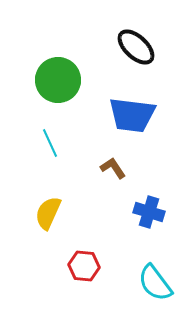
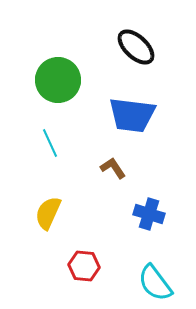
blue cross: moved 2 px down
